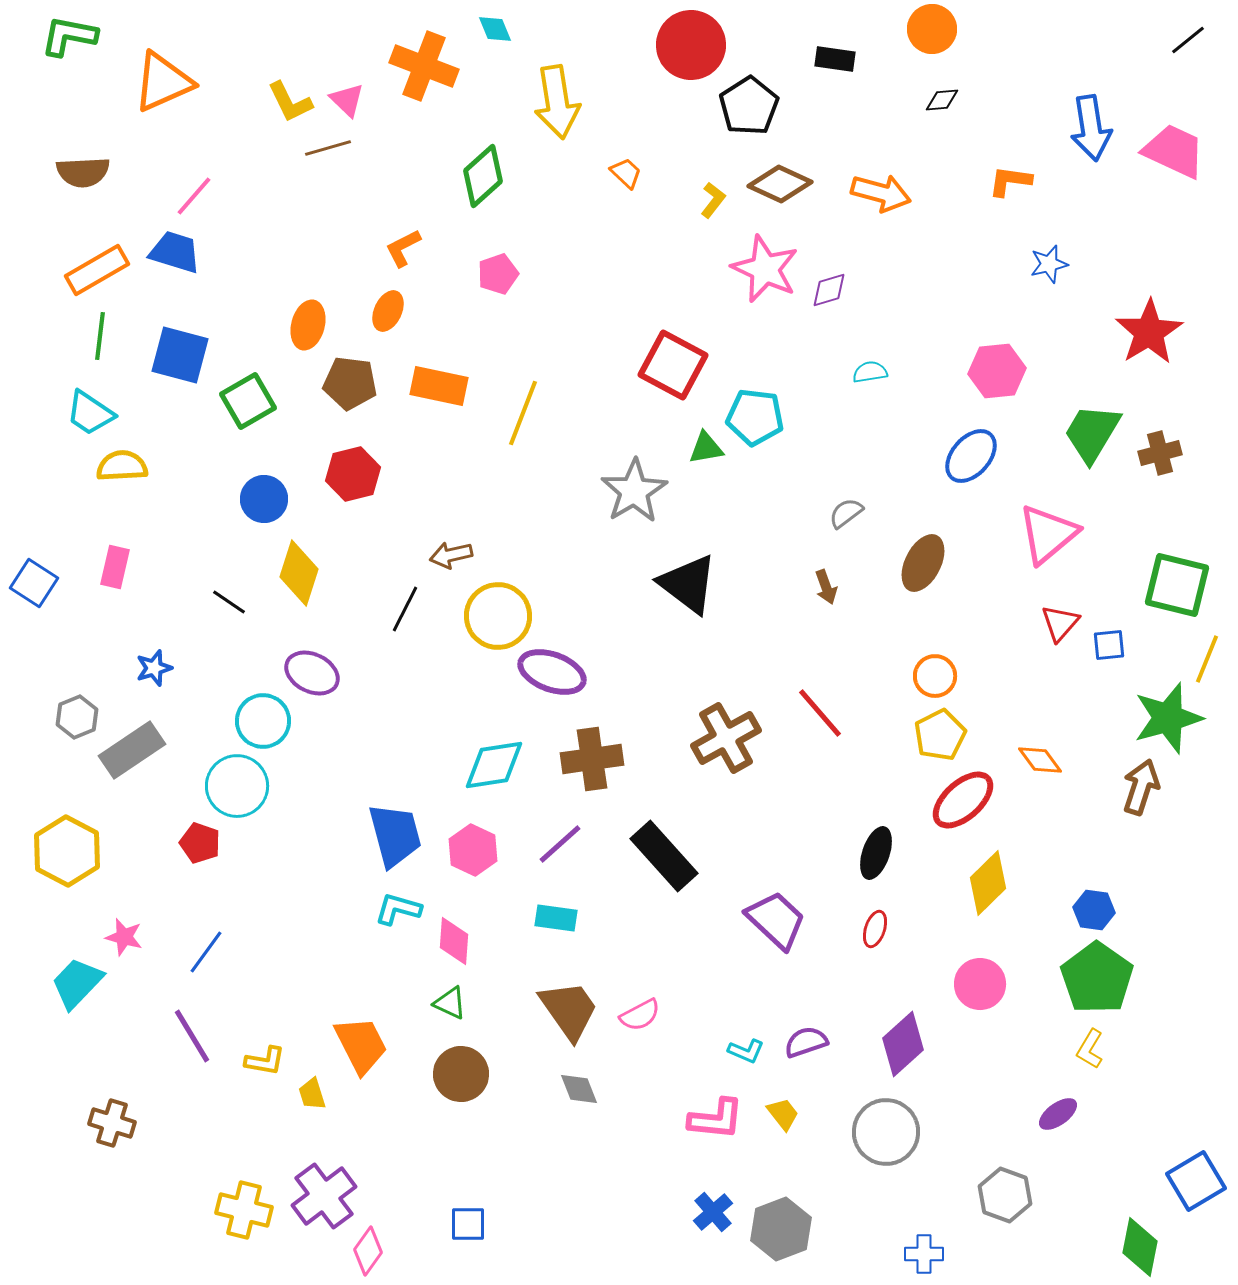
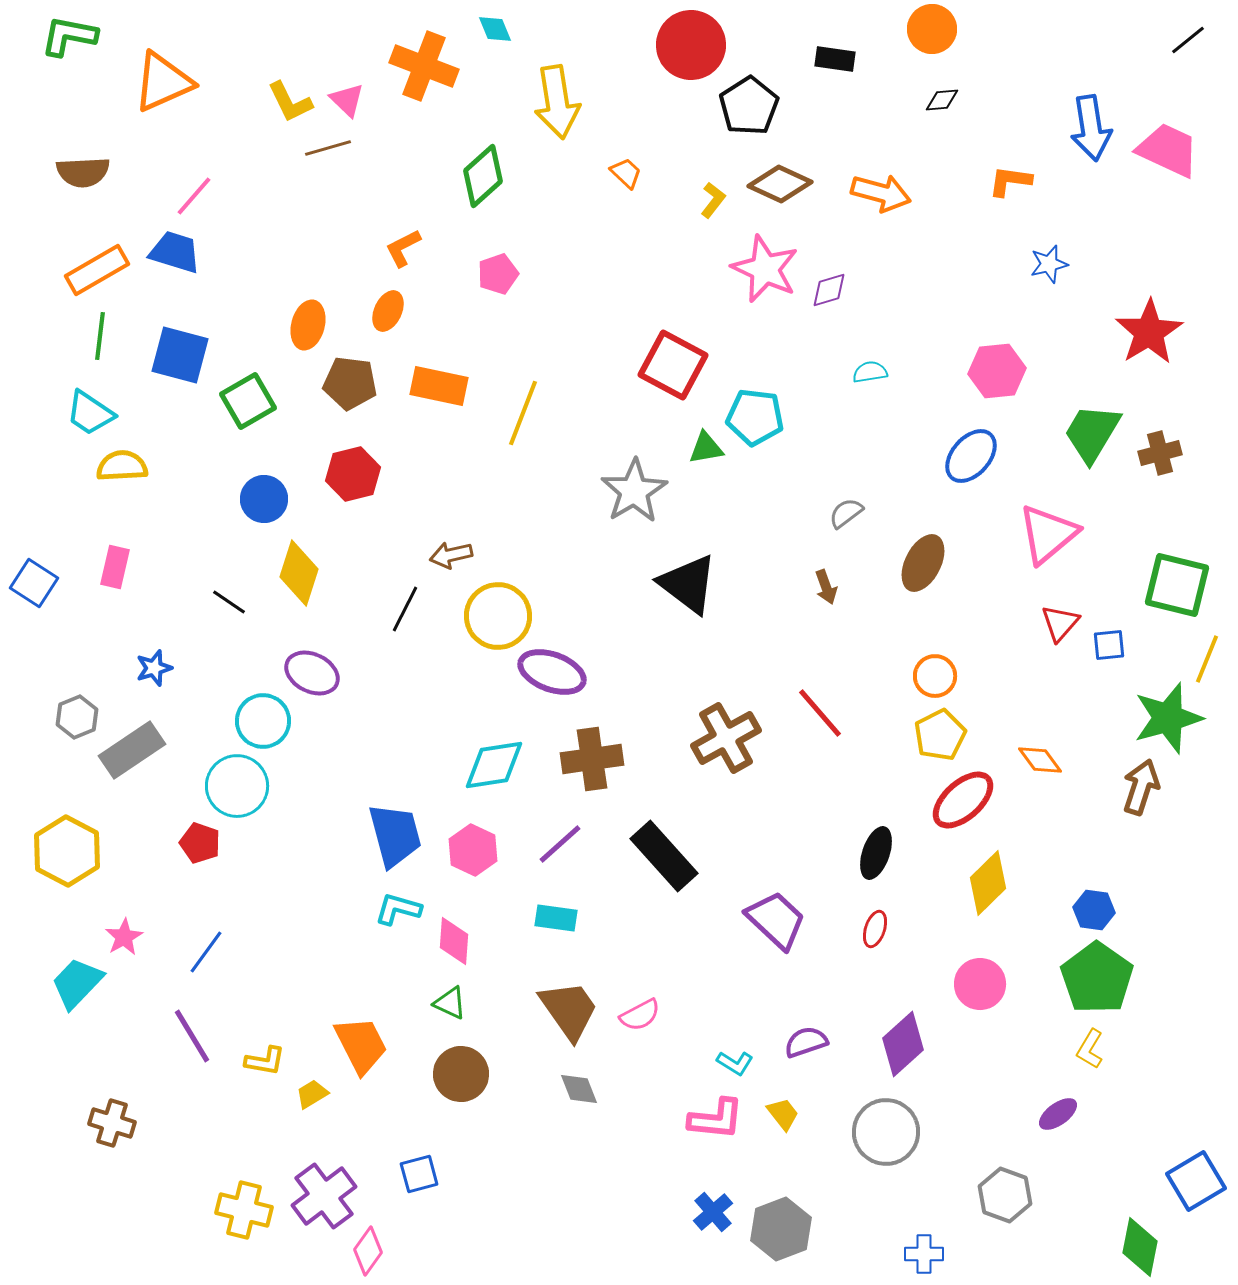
pink trapezoid at (1174, 151): moved 6 px left, 1 px up
pink star at (124, 937): rotated 27 degrees clockwise
cyan L-shape at (746, 1051): moved 11 px left, 12 px down; rotated 9 degrees clockwise
yellow trapezoid at (312, 1094): rotated 76 degrees clockwise
blue square at (468, 1224): moved 49 px left, 50 px up; rotated 15 degrees counterclockwise
